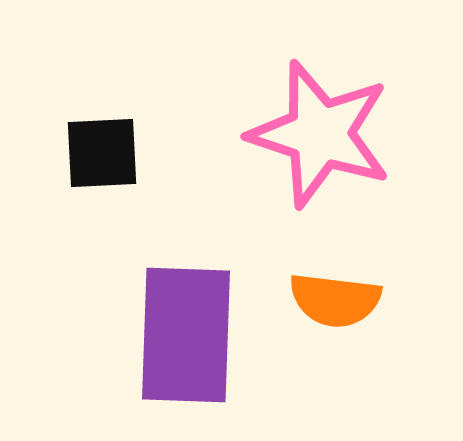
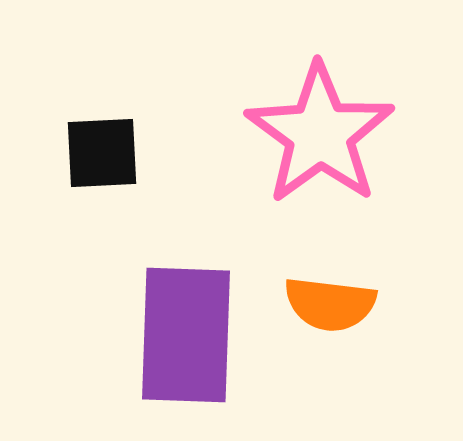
pink star: rotated 18 degrees clockwise
orange semicircle: moved 5 px left, 4 px down
